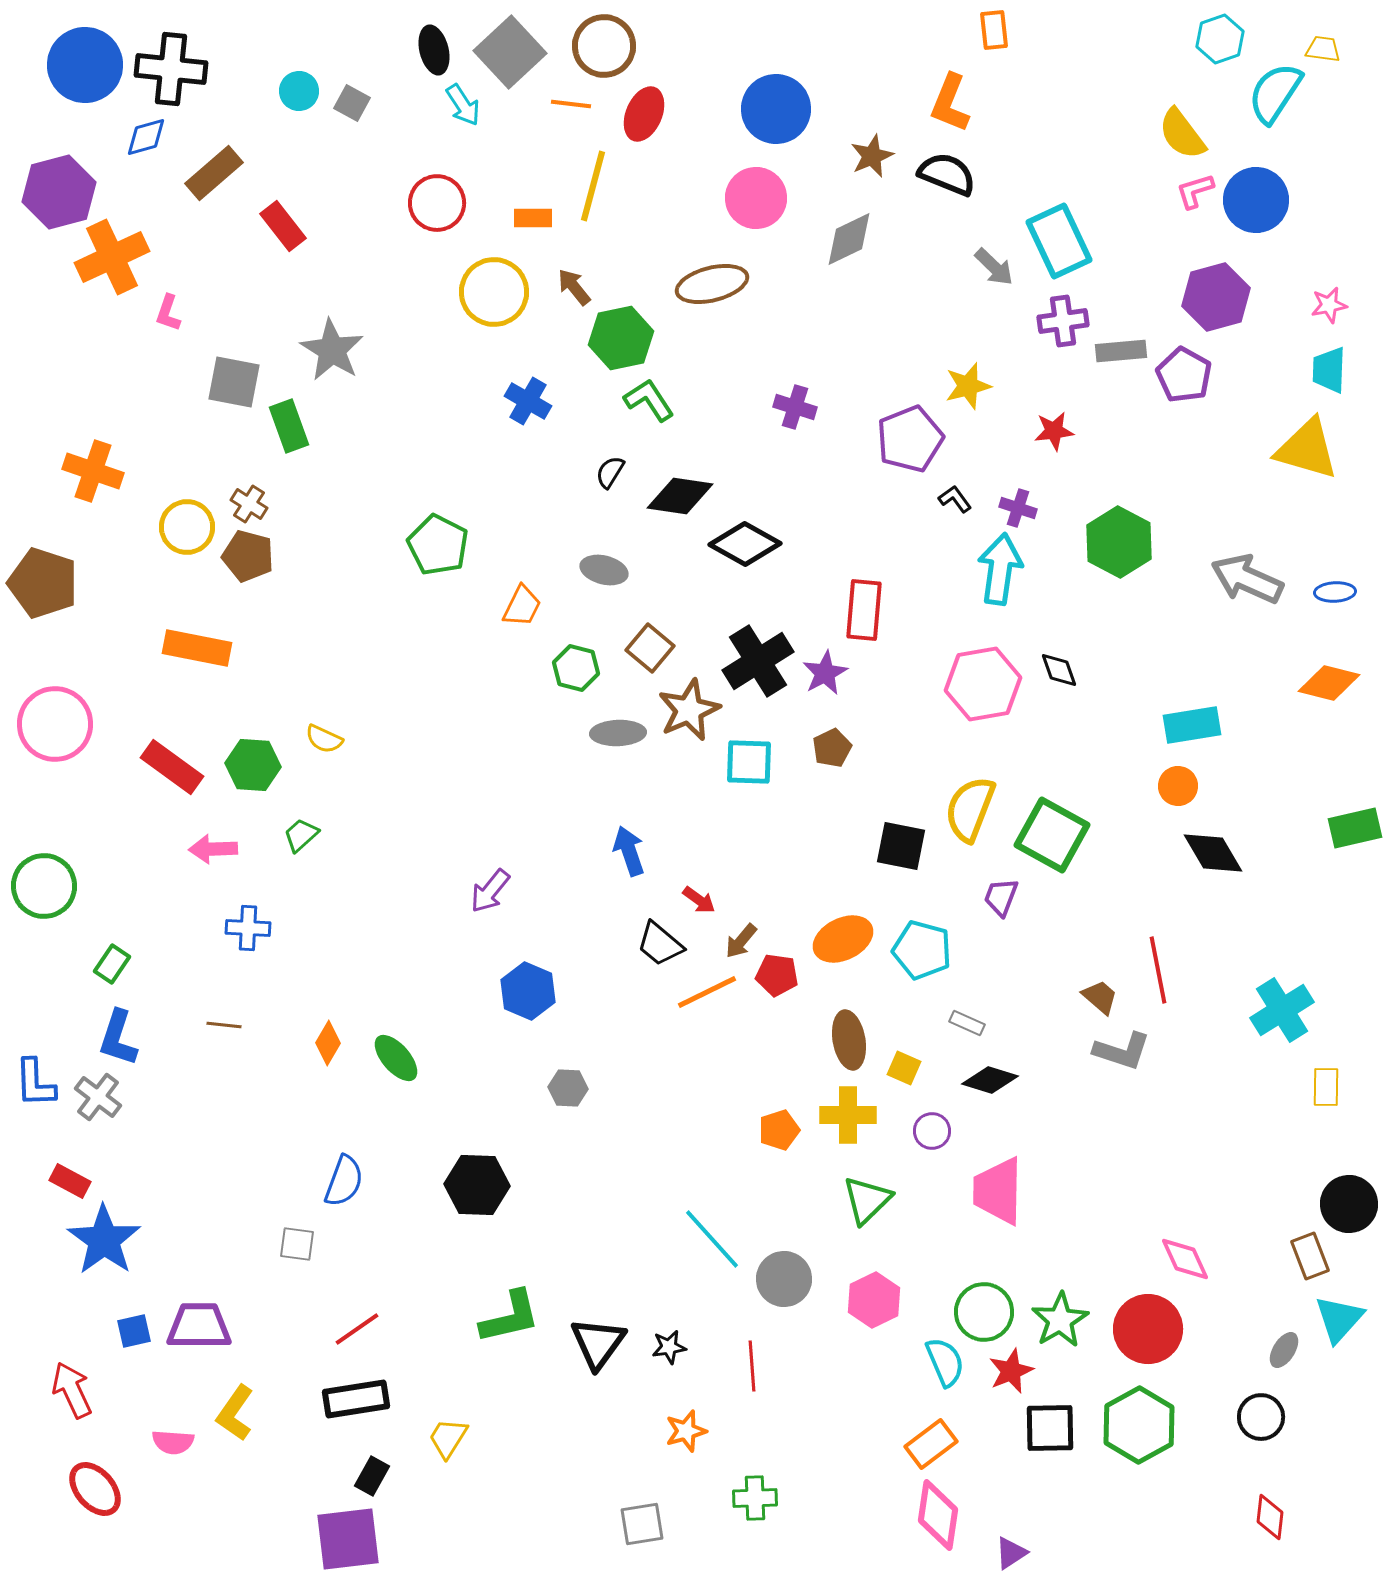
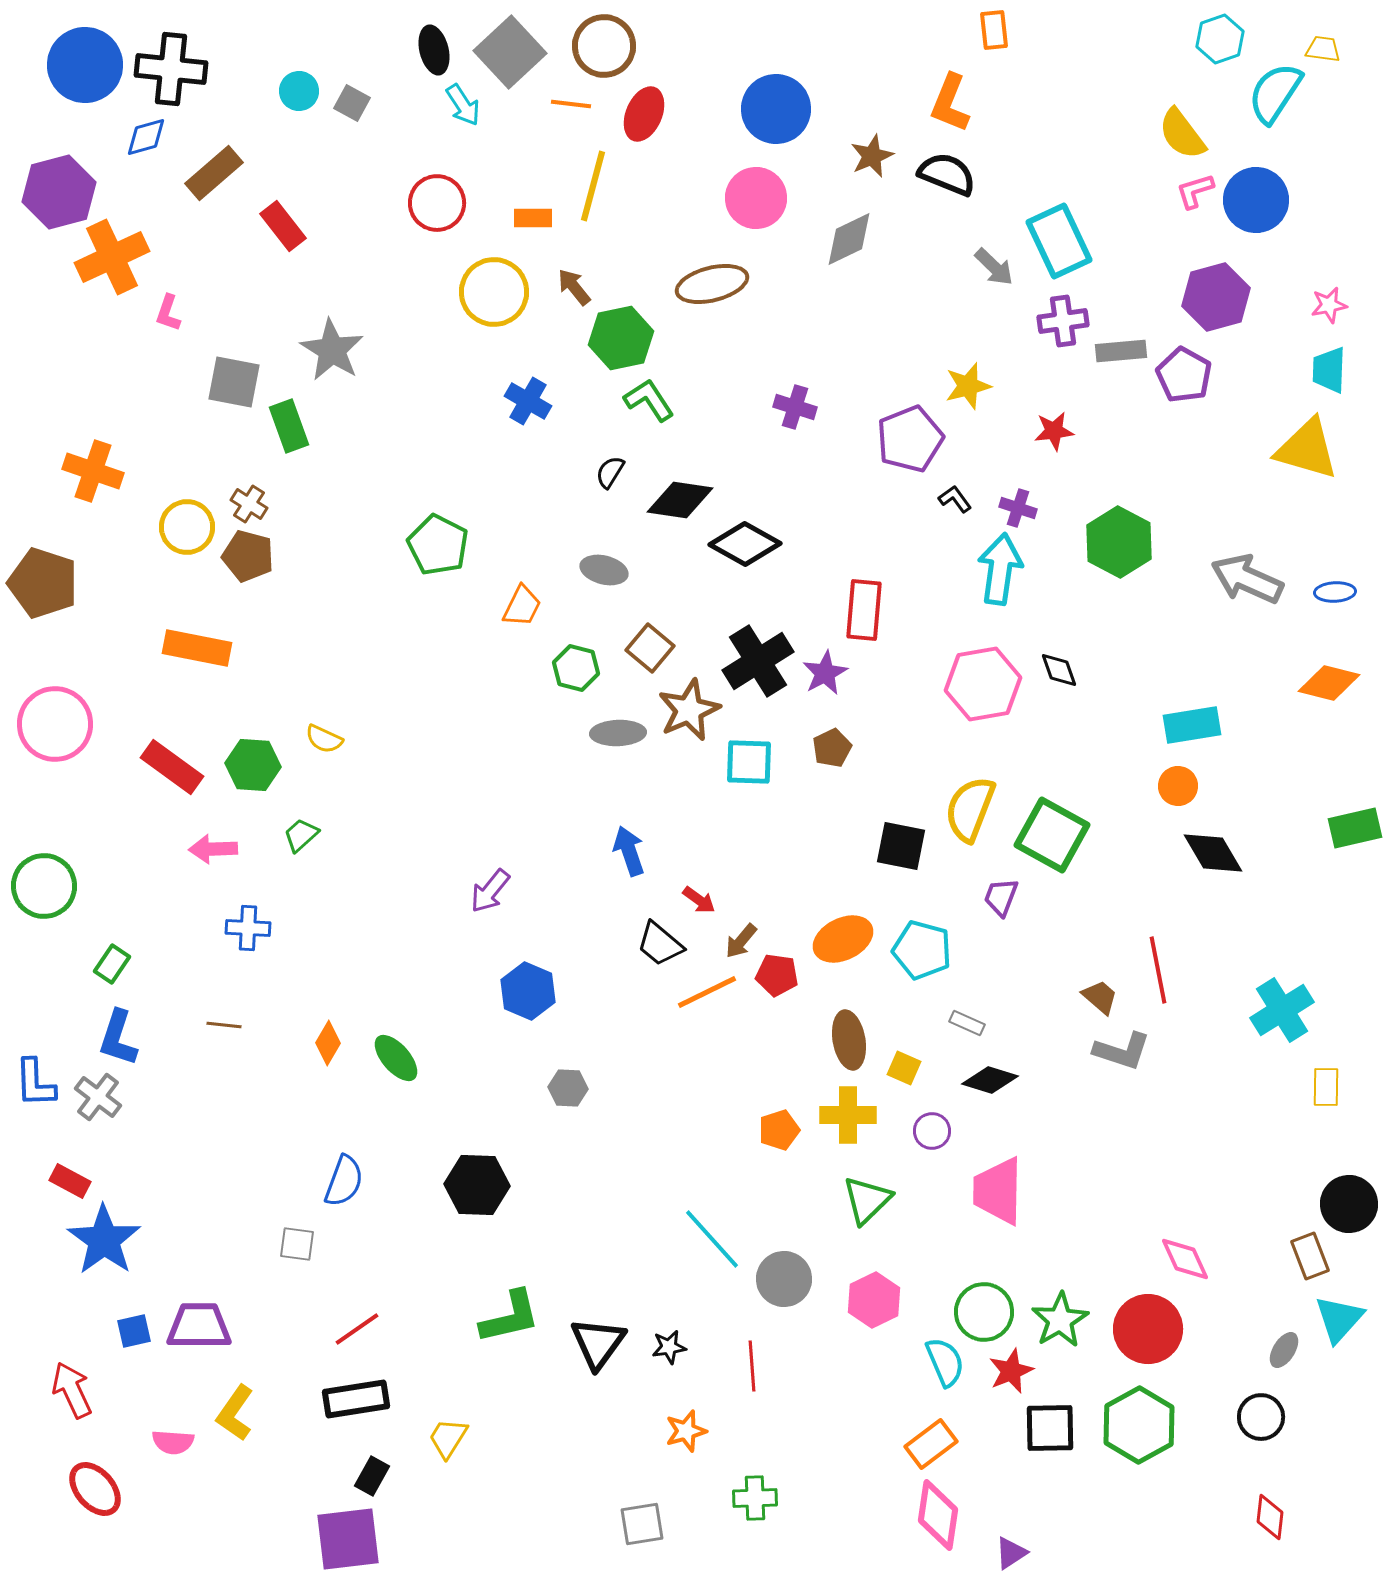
black diamond at (680, 496): moved 4 px down
